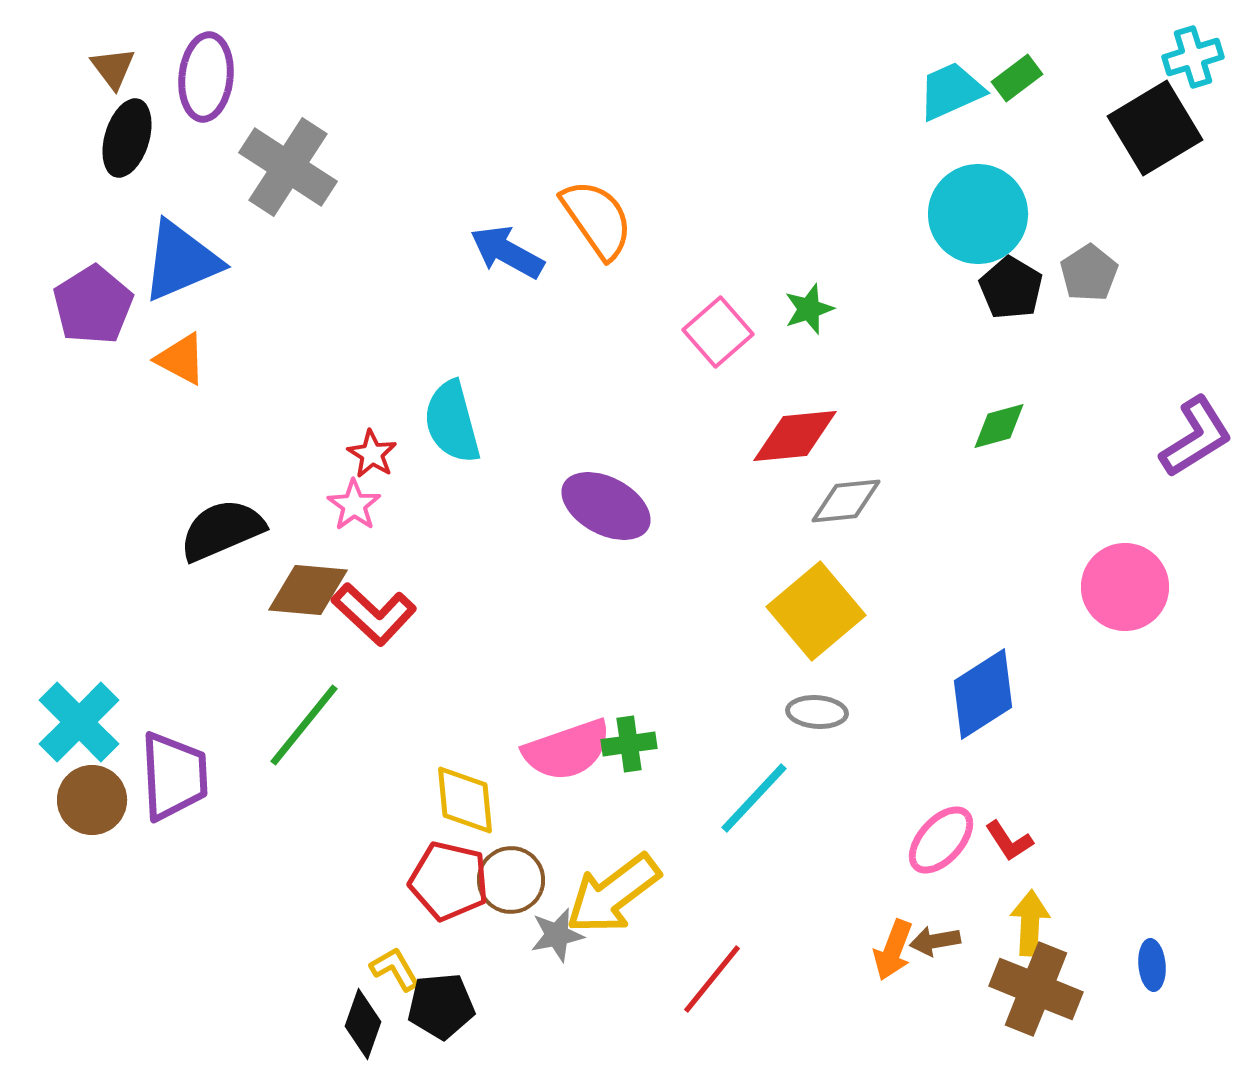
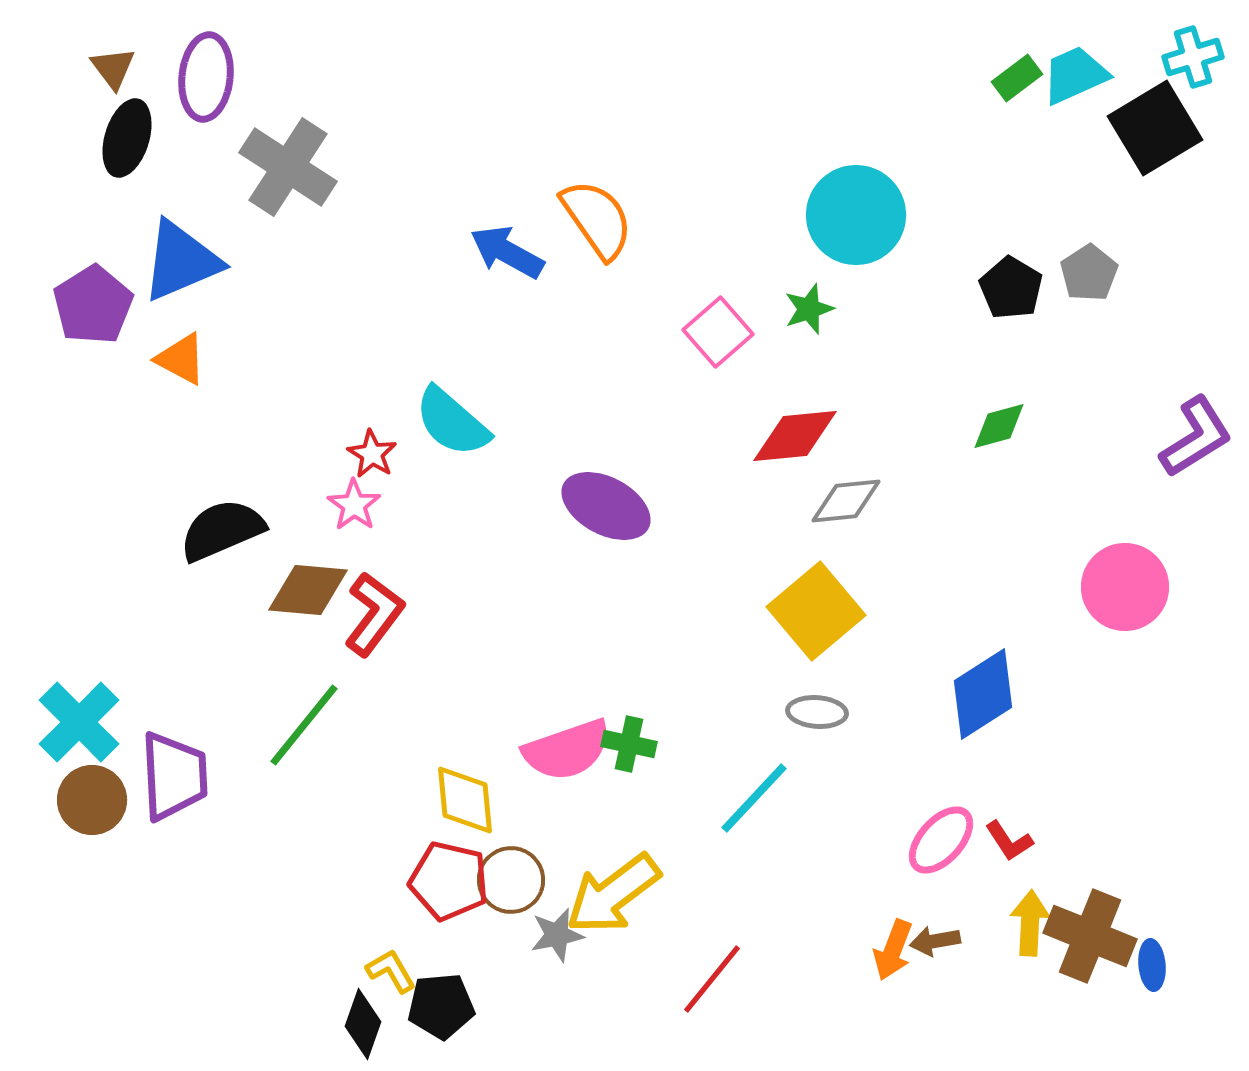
cyan trapezoid at (951, 91): moved 124 px right, 16 px up
cyan circle at (978, 214): moved 122 px left, 1 px down
cyan semicircle at (452, 422): rotated 34 degrees counterclockwise
red L-shape at (374, 614): rotated 96 degrees counterclockwise
green cross at (629, 744): rotated 20 degrees clockwise
yellow L-shape at (395, 969): moved 4 px left, 2 px down
brown cross at (1036, 989): moved 54 px right, 53 px up
